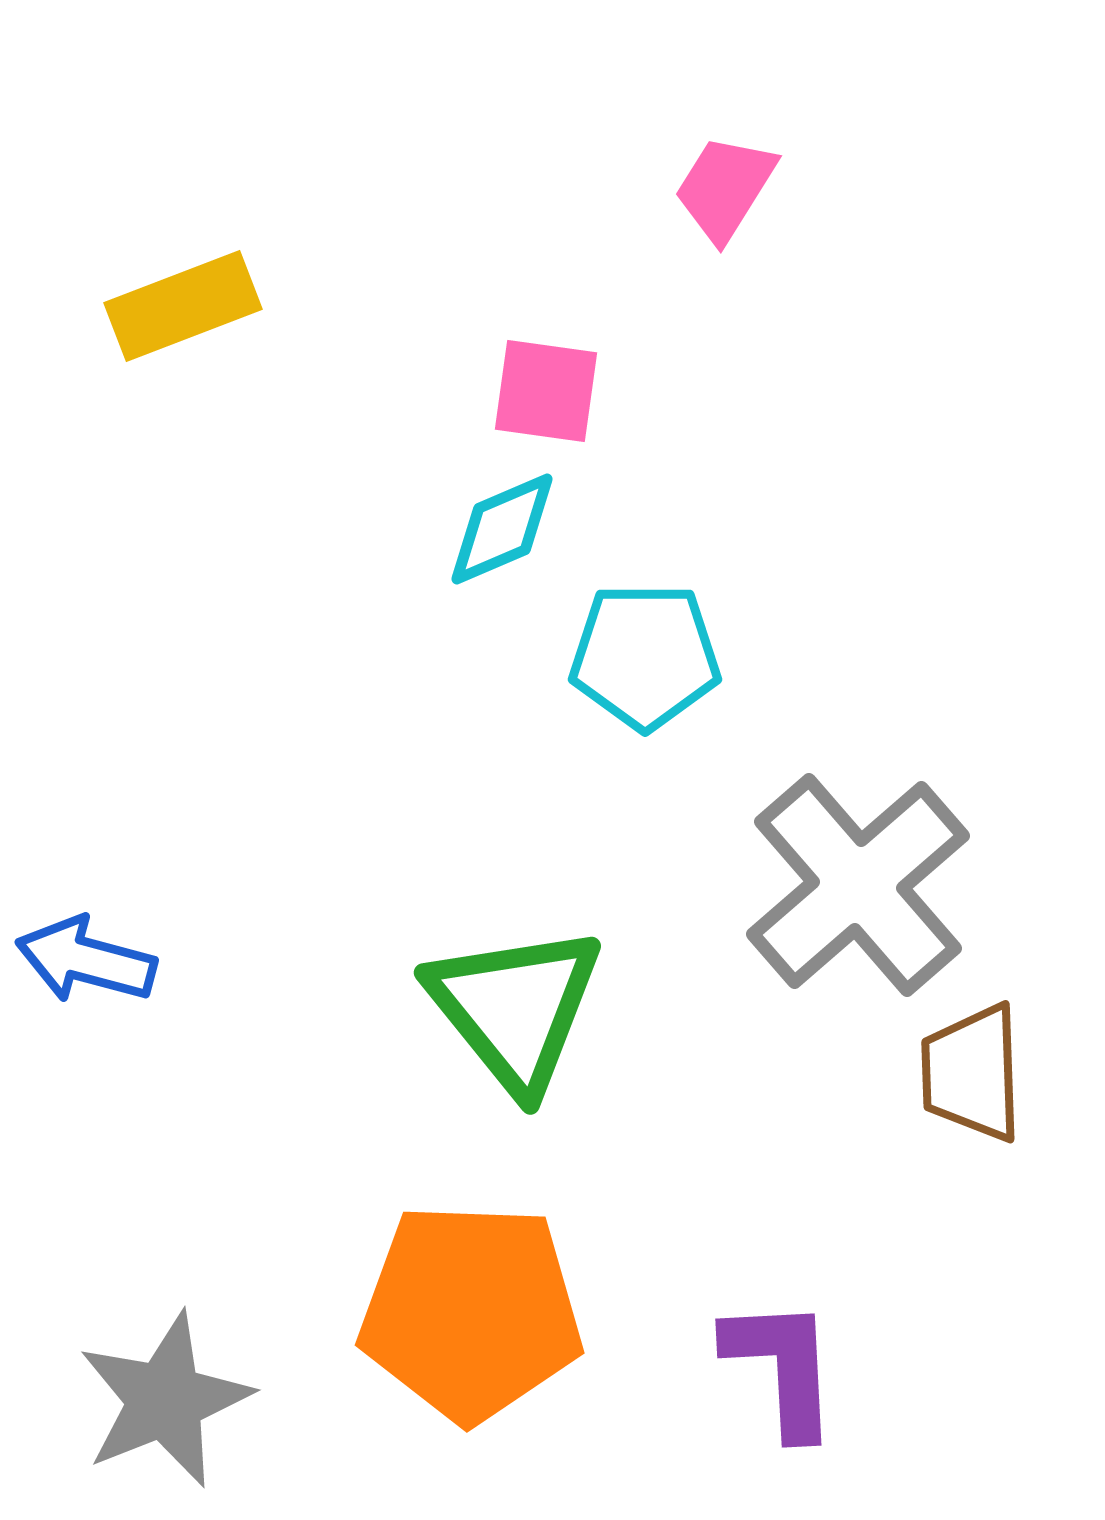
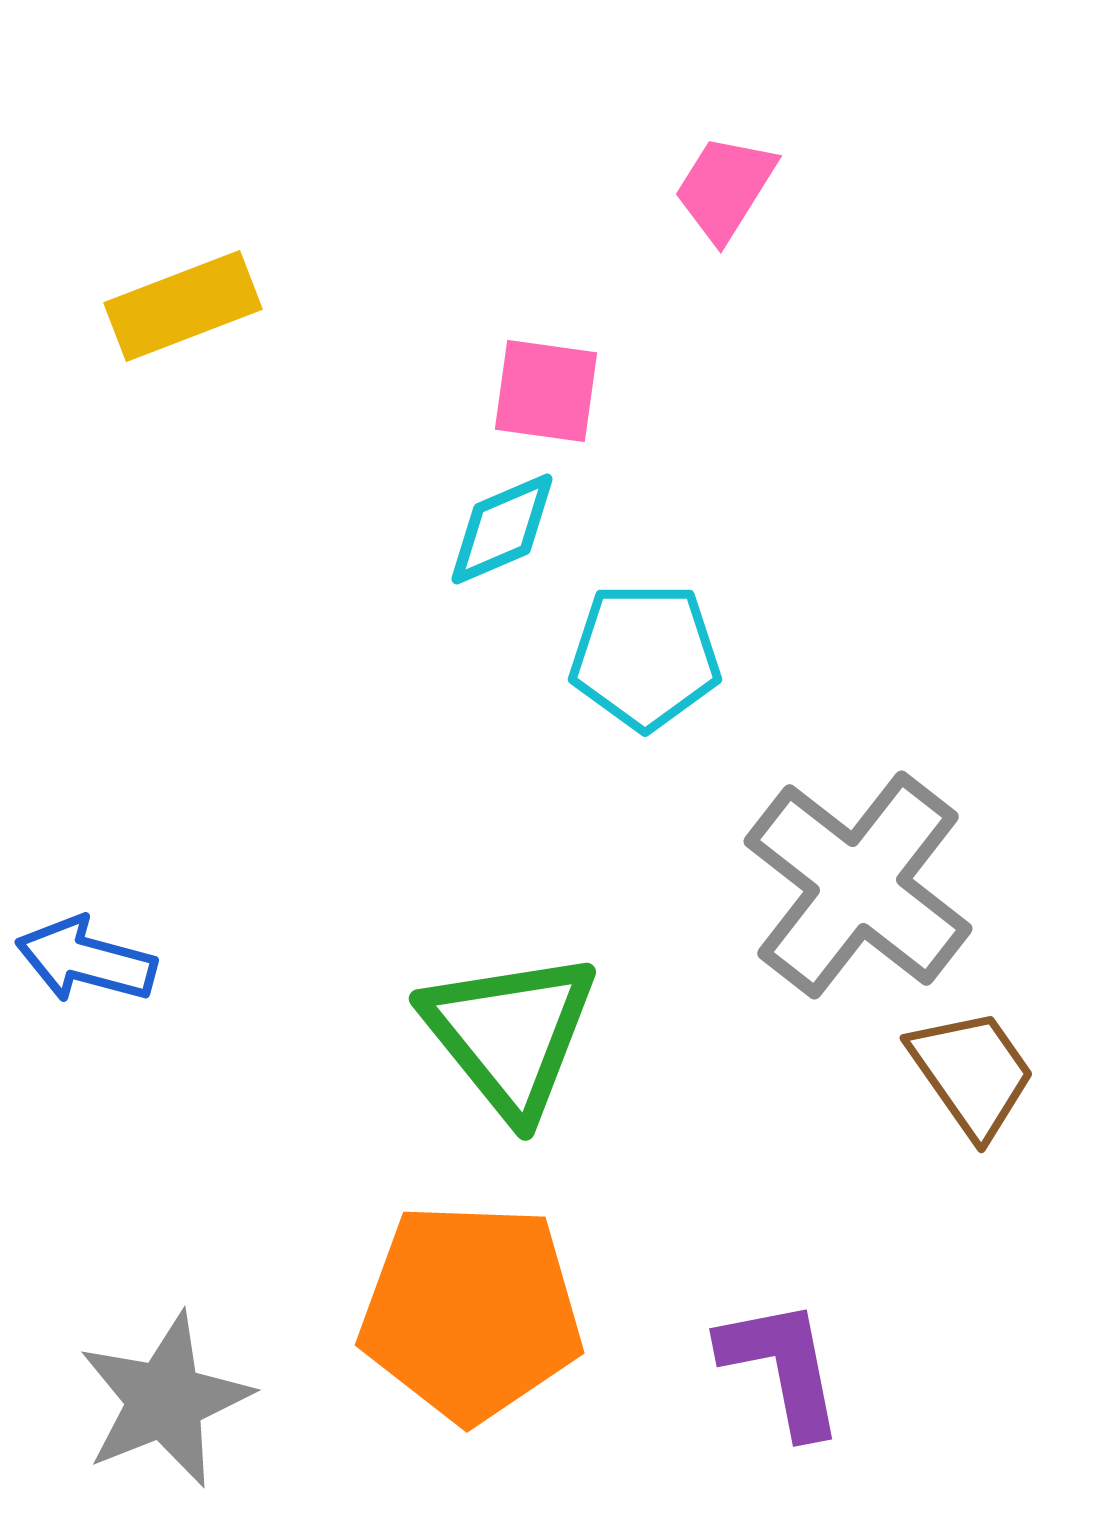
gray cross: rotated 11 degrees counterclockwise
green triangle: moved 5 px left, 26 px down
brown trapezoid: rotated 147 degrees clockwise
purple L-shape: rotated 8 degrees counterclockwise
